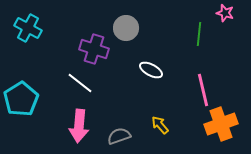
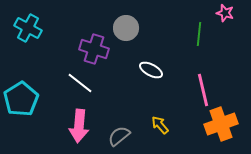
gray semicircle: rotated 20 degrees counterclockwise
